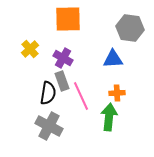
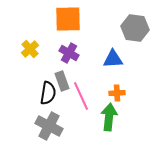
gray hexagon: moved 5 px right
purple cross: moved 6 px right, 5 px up
